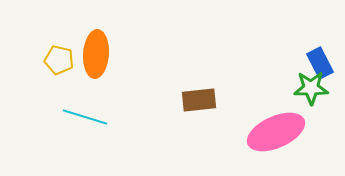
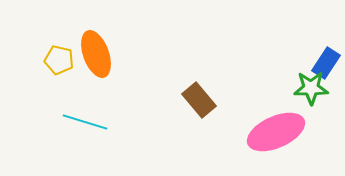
orange ellipse: rotated 24 degrees counterclockwise
blue rectangle: moved 6 px right; rotated 60 degrees clockwise
brown rectangle: rotated 56 degrees clockwise
cyan line: moved 5 px down
